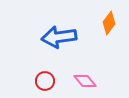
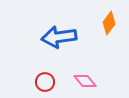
red circle: moved 1 px down
